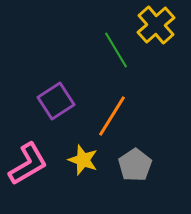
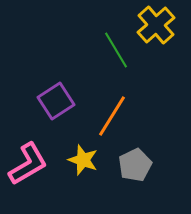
gray pentagon: rotated 8 degrees clockwise
